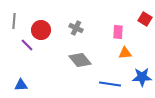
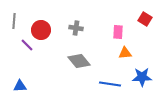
gray cross: rotated 16 degrees counterclockwise
gray diamond: moved 1 px left, 1 px down
blue triangle: moved 1 px left, 1 px down
